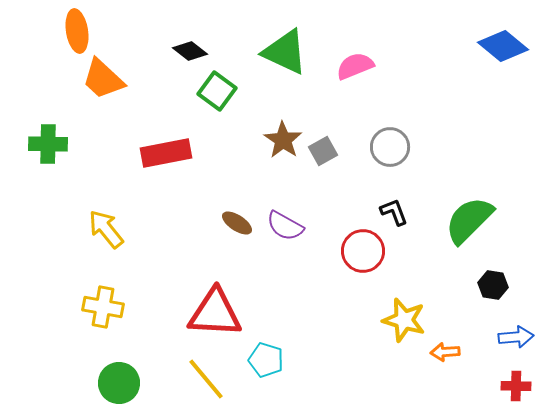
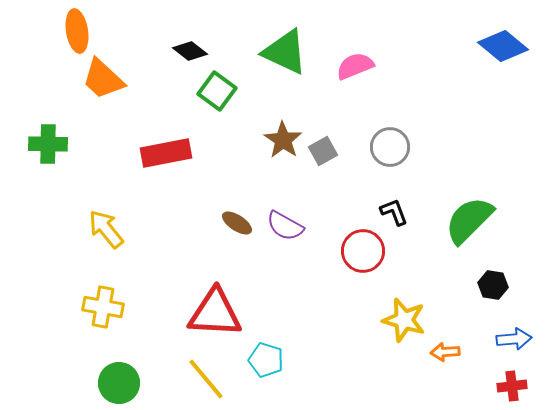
blue arrow: moved 2 px left, 2 px down
red cross: moved 4 px left; rotated 8 degrees counterclockwise
